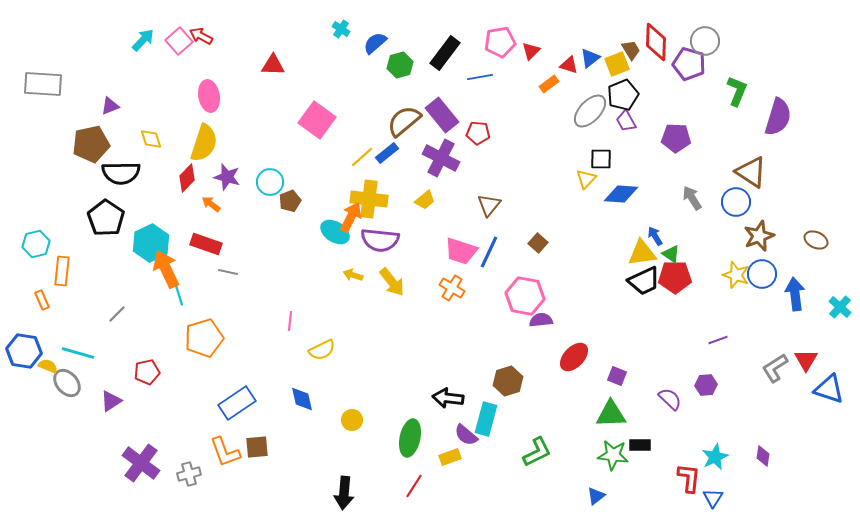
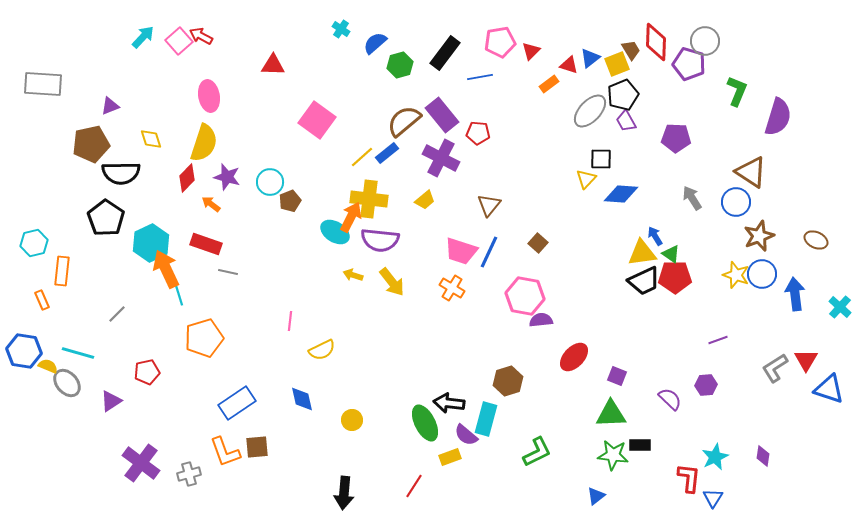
cyan arrow at (143, 40): moved 3 px up
cyan hexagon at (36, 244): moved 2 px left, 1 px up
black arrow at (448, 398): moved 1 px right, 5 px down
green ellipse at (410, 438): moved 15 px right, 15 px up; rotated 39 degrees counterclockwise
